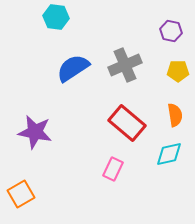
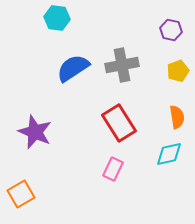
cyan hexagon: moved 1 px right, 1 px down
purple hexagon: moved 1 px up
gray cross: moved 3 px left; rotated 12 degrees clockwise
yellow pentagon: rotated 20 degrees counterclockwise
orange semicircle: moved 2 px right, 2 px down
red rectangle: moved 8 px left; rotated 18 degrees clockwise
purple star: rotated 12 degrees clockwise
